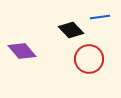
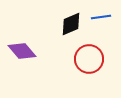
blue line: moved 1 px right
black diamond: moved 6 px up; rotated 70 degrees counterclockwise
